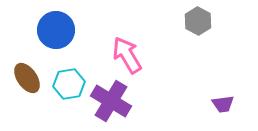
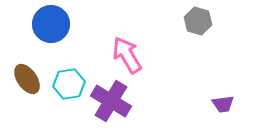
gray hexagon: rotated 12 degrees counterclockwise
blue circle: moved 5 px left, 6 px up
brown ellipse: moved 1 px down
